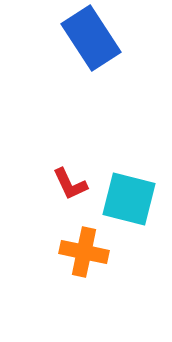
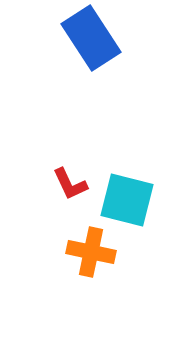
cyan square: moved 2 px left, 1 px down
orange cross: moved 7 px right
